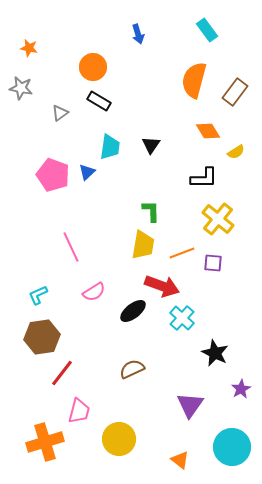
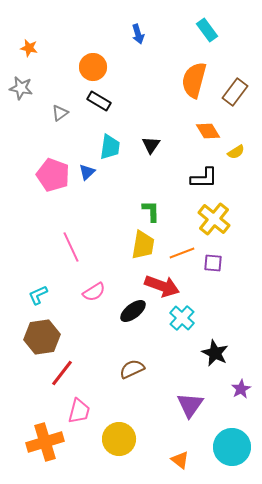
yellow cross: moved 4 px left
